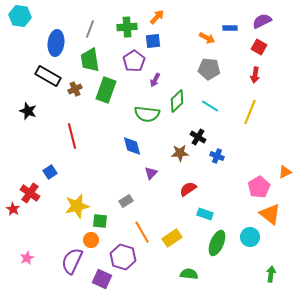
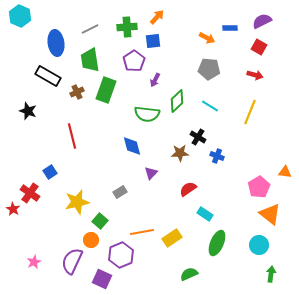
cyan hexagon at (20, 16): rotated 15 degrees clockwise
gray line at (90, 29): rotated 42 degrees clockwise
blue ellipse at (56, 43): rotated 15 degrees counterclockwise
red arrow at (255, 75): rotated 84 degrees counterclockwise
brown cross at (75, 89): moved 2 px right, 3 px down
orange triangle at (285, 172): rotated 32 degrees clockwise
gray rectangle at (126, 201): moved 6 px left, 9 px up
yellow star at (77, 206): moved 4 px up
cyan rectangle at (205, 214): rotated 14 degrees clockwise
green square at (100, 221): rotated 35 degrees clockwise
orange line at (142, 232): rotated 70 degrees counterclockwise
cyan circle at (250, 237): moved 9 px right, 8 px down
purple hexagon at (123, 257): moved 2 px left, 2 px up; rotated 20 degrees clockwise
pink star at (27, 258): moved 7 px right, 4 px down
green semicircle at (189, 274): rotated 30 degrees counterclockwise
